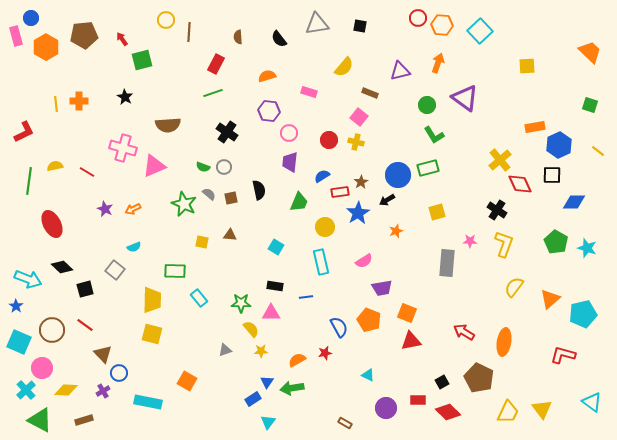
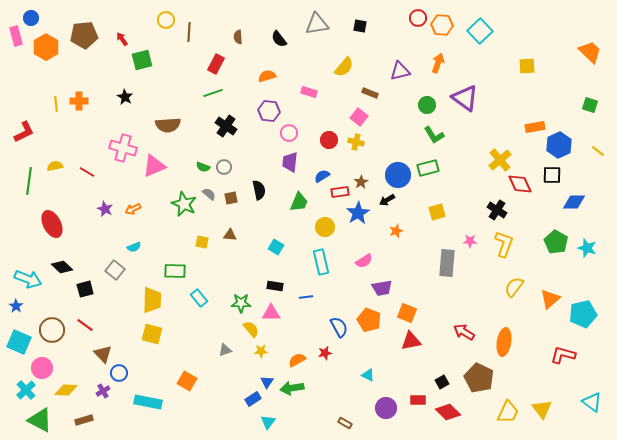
black cross at (227, 132): moved 1 px left, 6 px up
